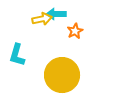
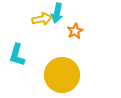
cyan arrow: moved 1 px right, 1 px up; rotated 78 degrees counterclockwise
